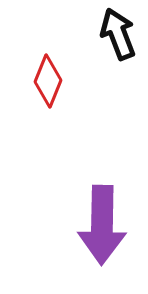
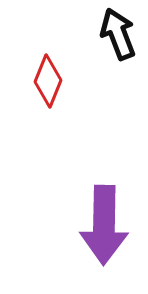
purple arrow: moved 2 px right
